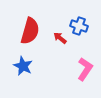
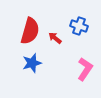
red arrow: moved 5 px left
blue star: moved 9 px right, 3 px up; rotated 30 degrees clockwise
